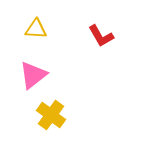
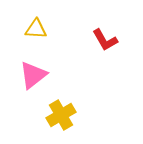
red L-shape: moved 4 px right, 4 px down
yellow cross: moved 10 px right; rotated 24 degrees clockwise
